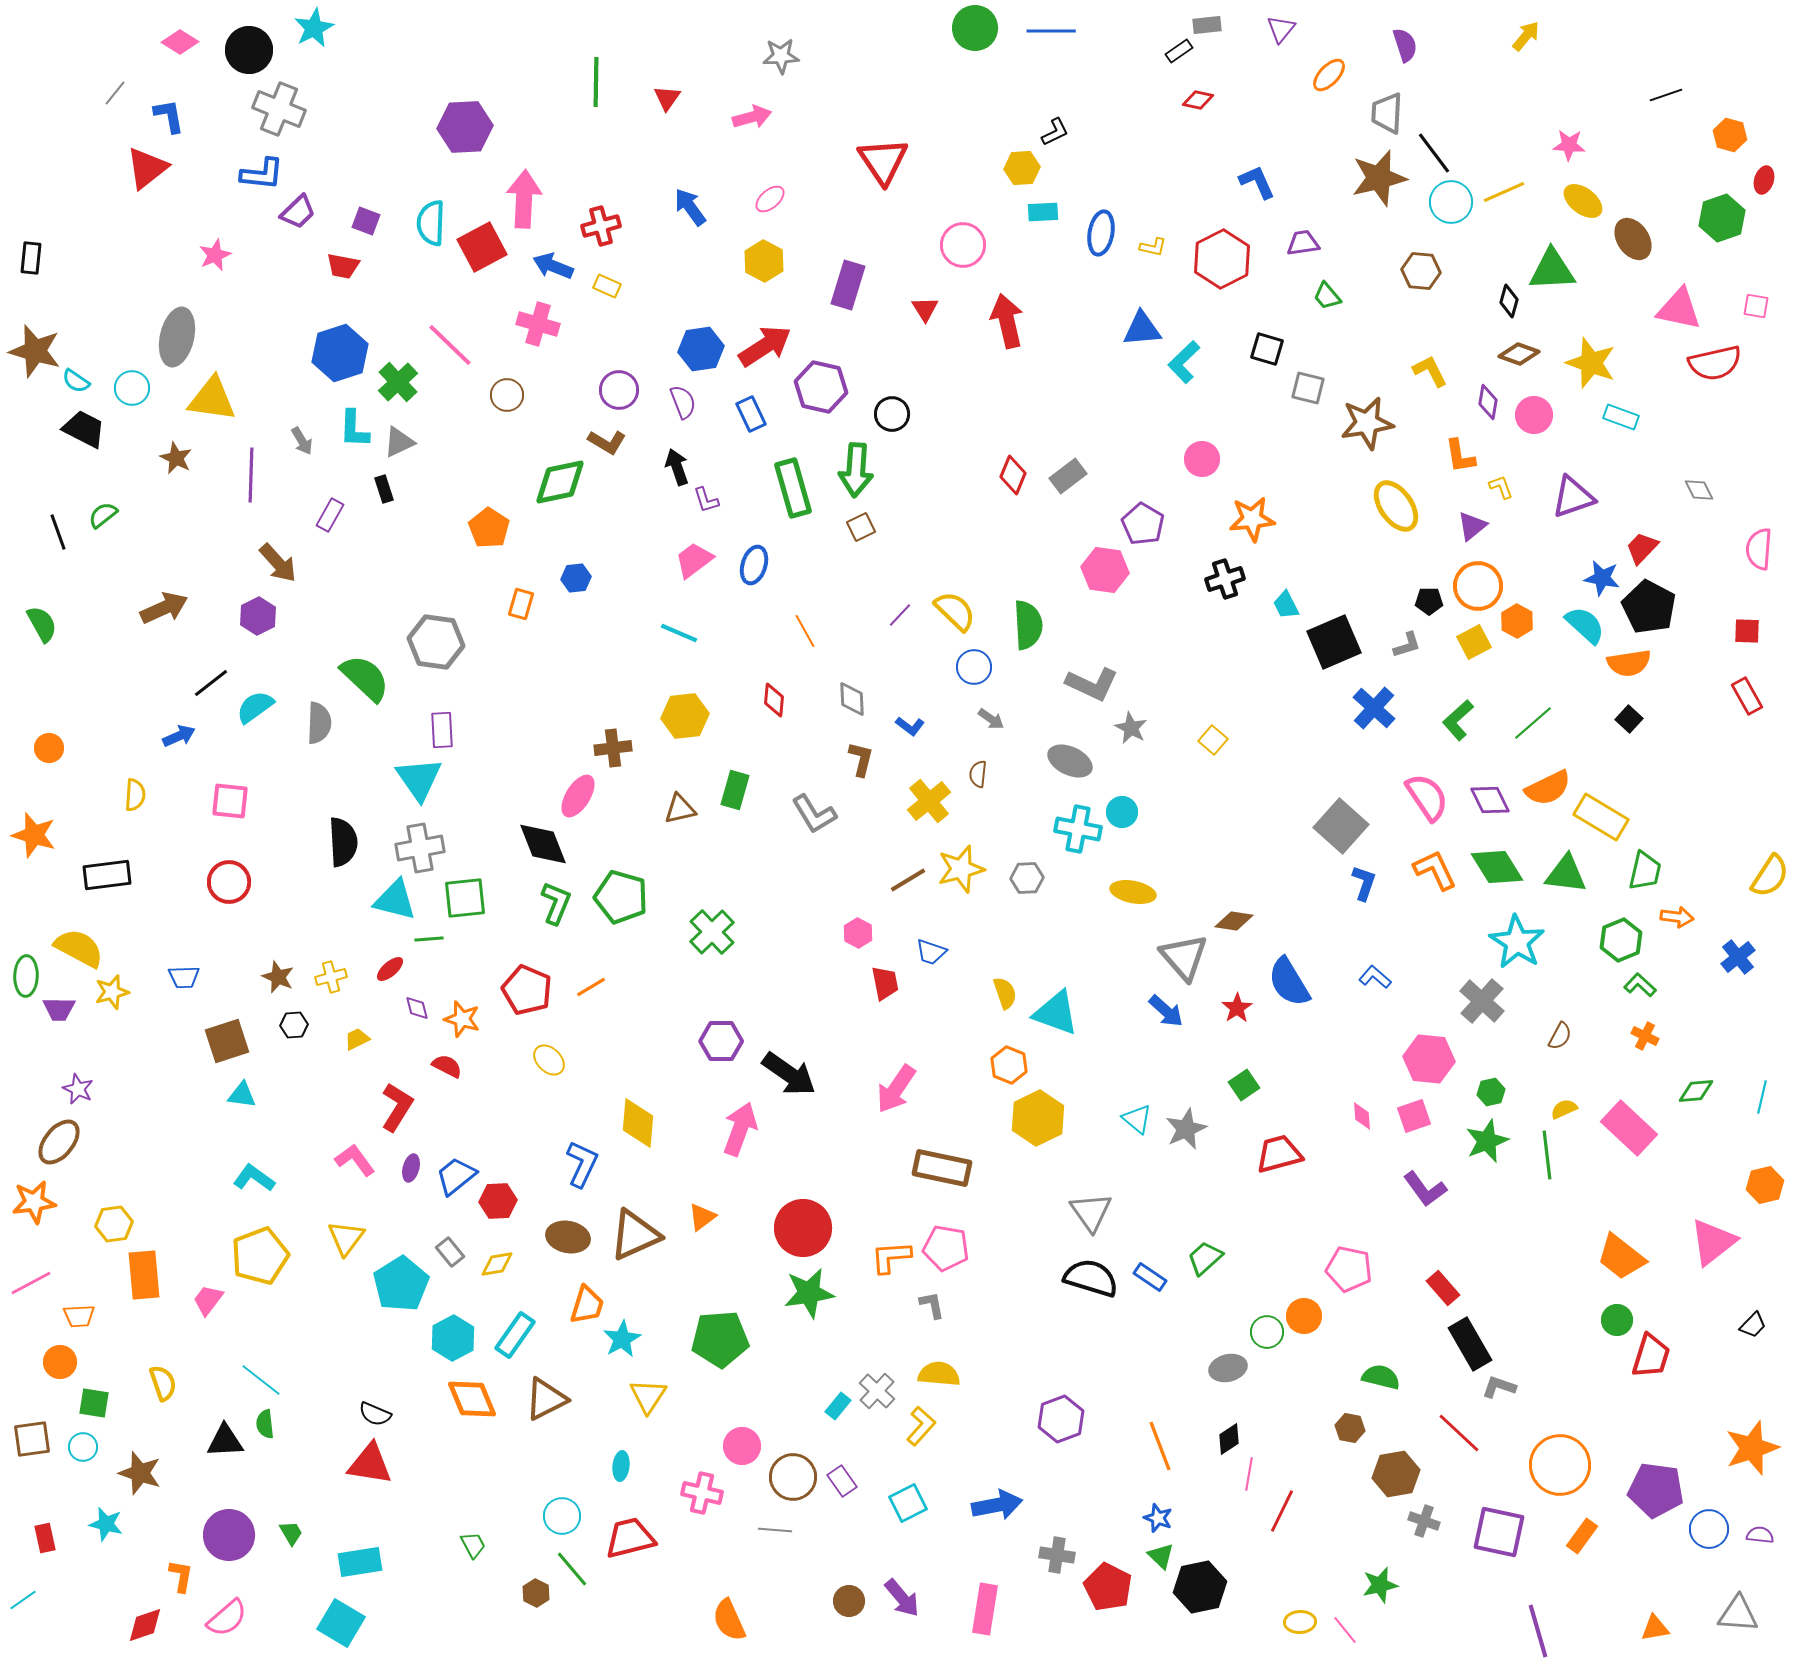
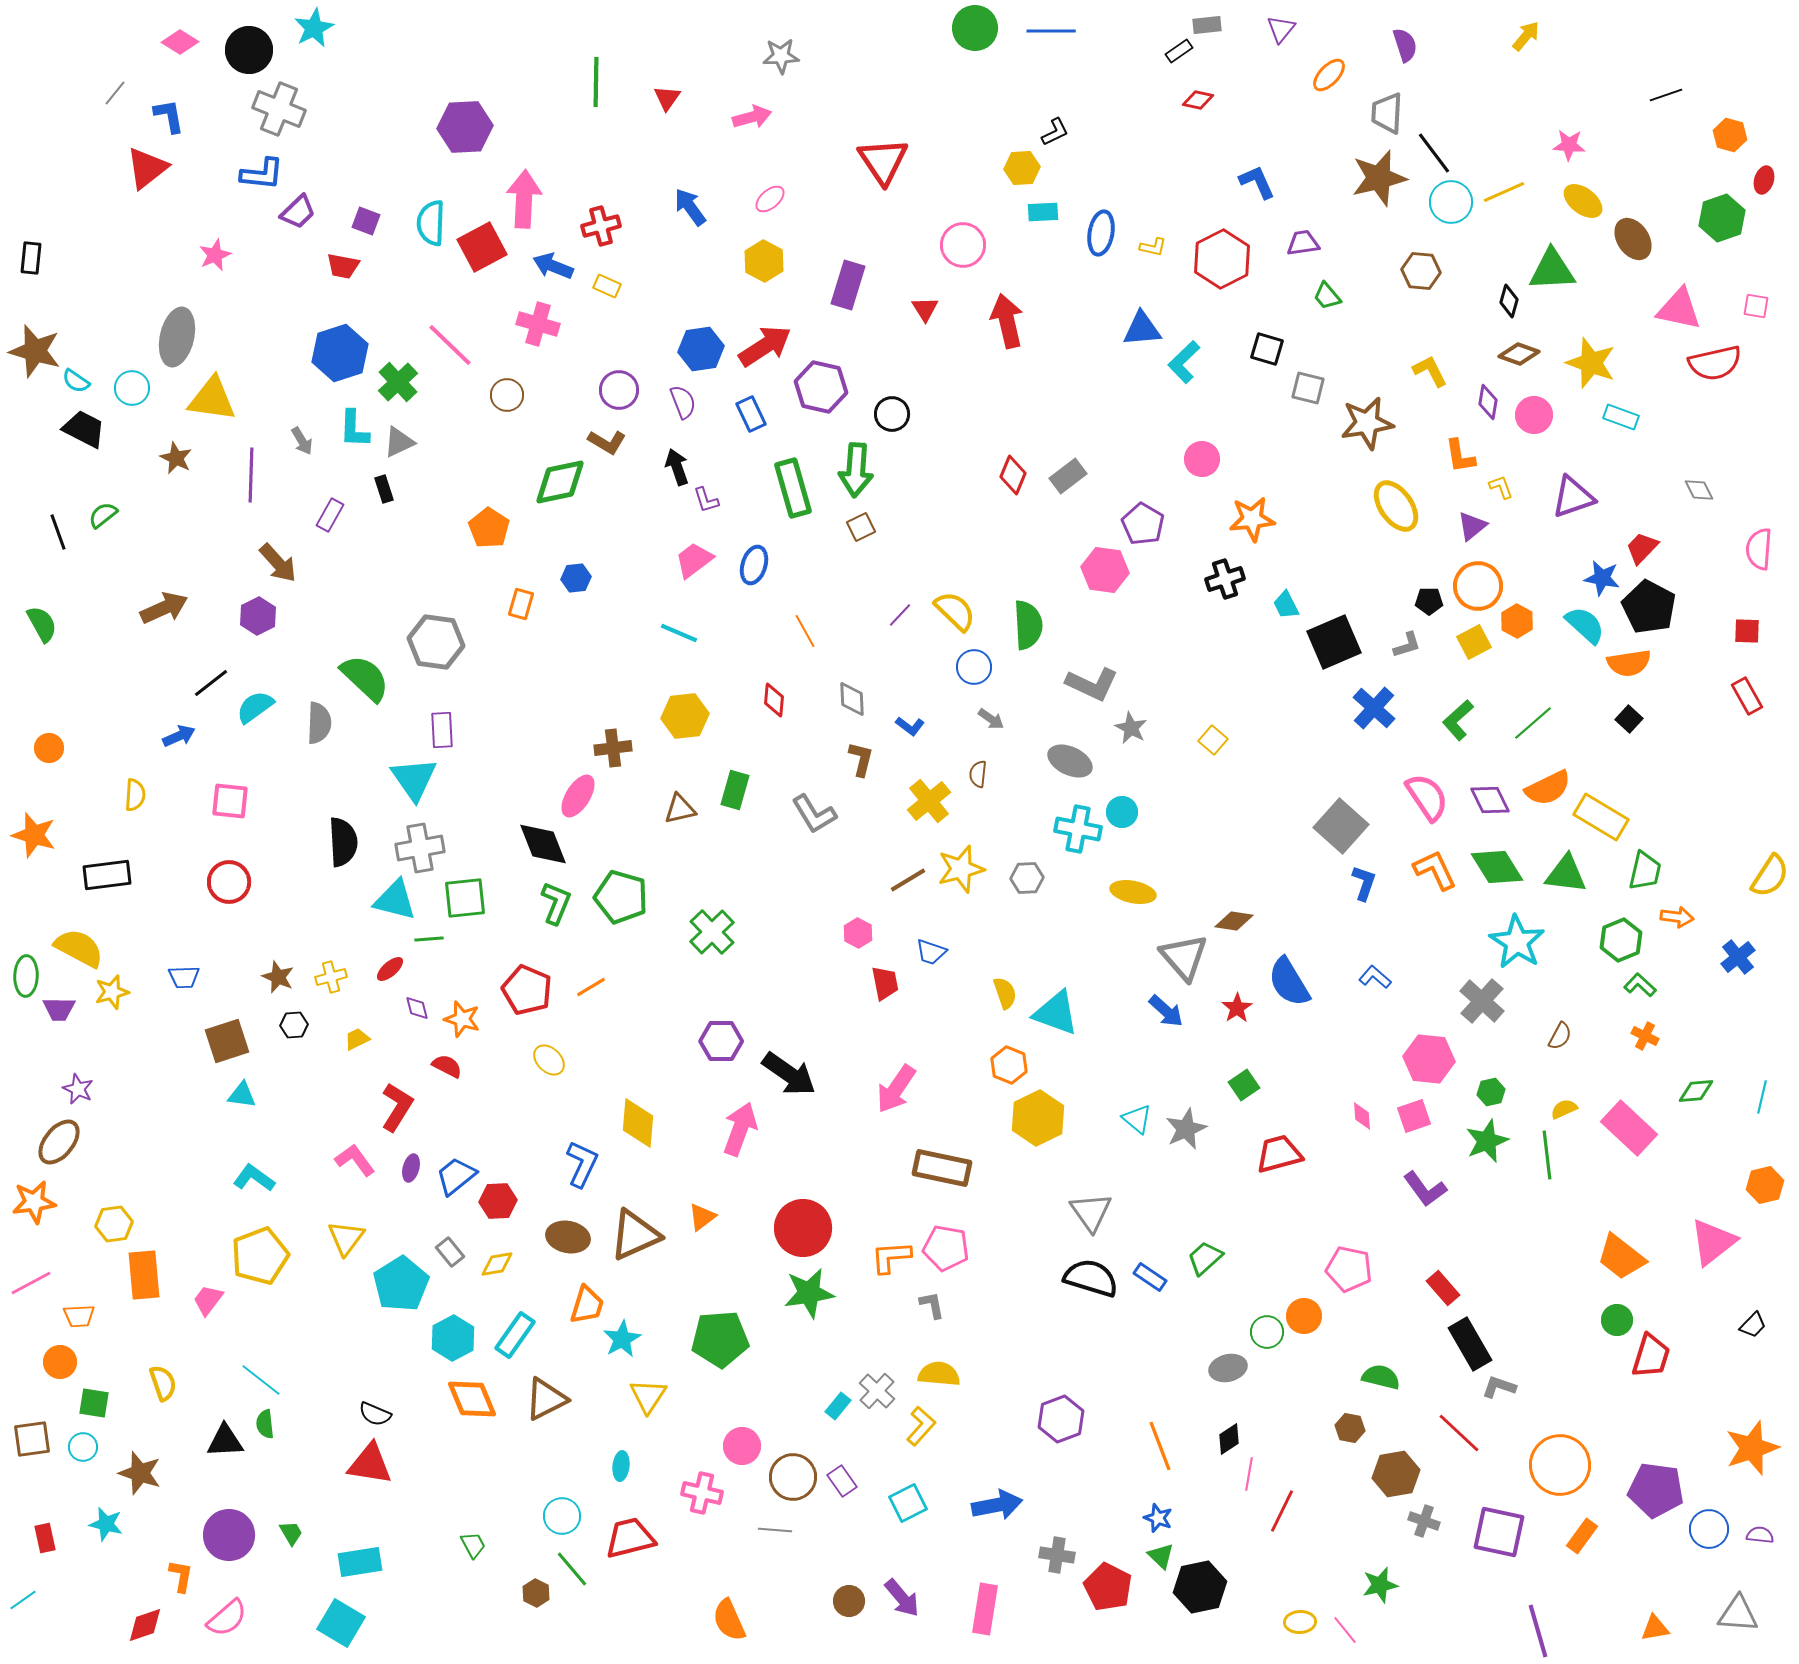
cyan triangle at (419, 779): moved 5 px left
